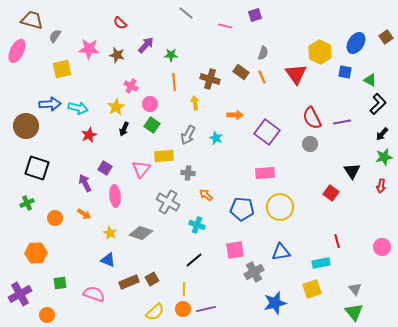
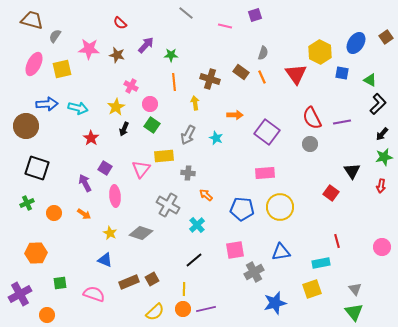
pink ellipse at (17, 51): moved 17 px right, 13 px down
blue square at (345, 72): moved 3 px left, 1 px down
blue arrow at (50, 104): moved 3 px left
red star at (89, 135): moved 2 px right, 3 px down; rotated 14 degrees counterclockwise
gray cross at (168, 202): moved 3 px down
orange circle at (55, 218): moved 1 px left, 5 px up
cyan cross at (197, 225): rotated 28 degrees clockwise
blue triangle at (108, 260): moved 3 px left
